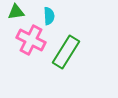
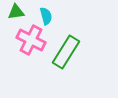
cyan semicircle: moved 3 px left; rotated 12 degrees counterclockwise
